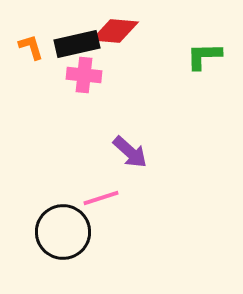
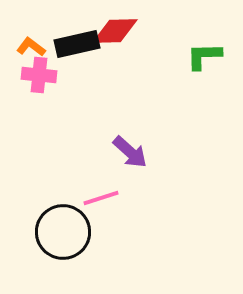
red diamond: rotated 6 degrees counterclockwise
orange L-shape: rotated 36 degrees counterclockwise
pink cross: moved 45 px left
